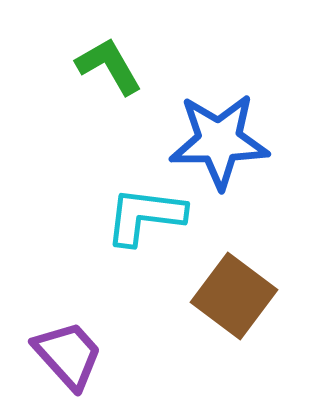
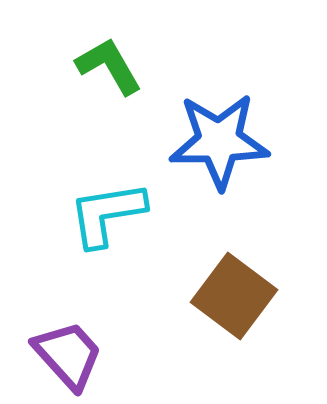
cyan L-shape: moved 38 px left, 2 px up; rotated 16 degrees counterclockwise
